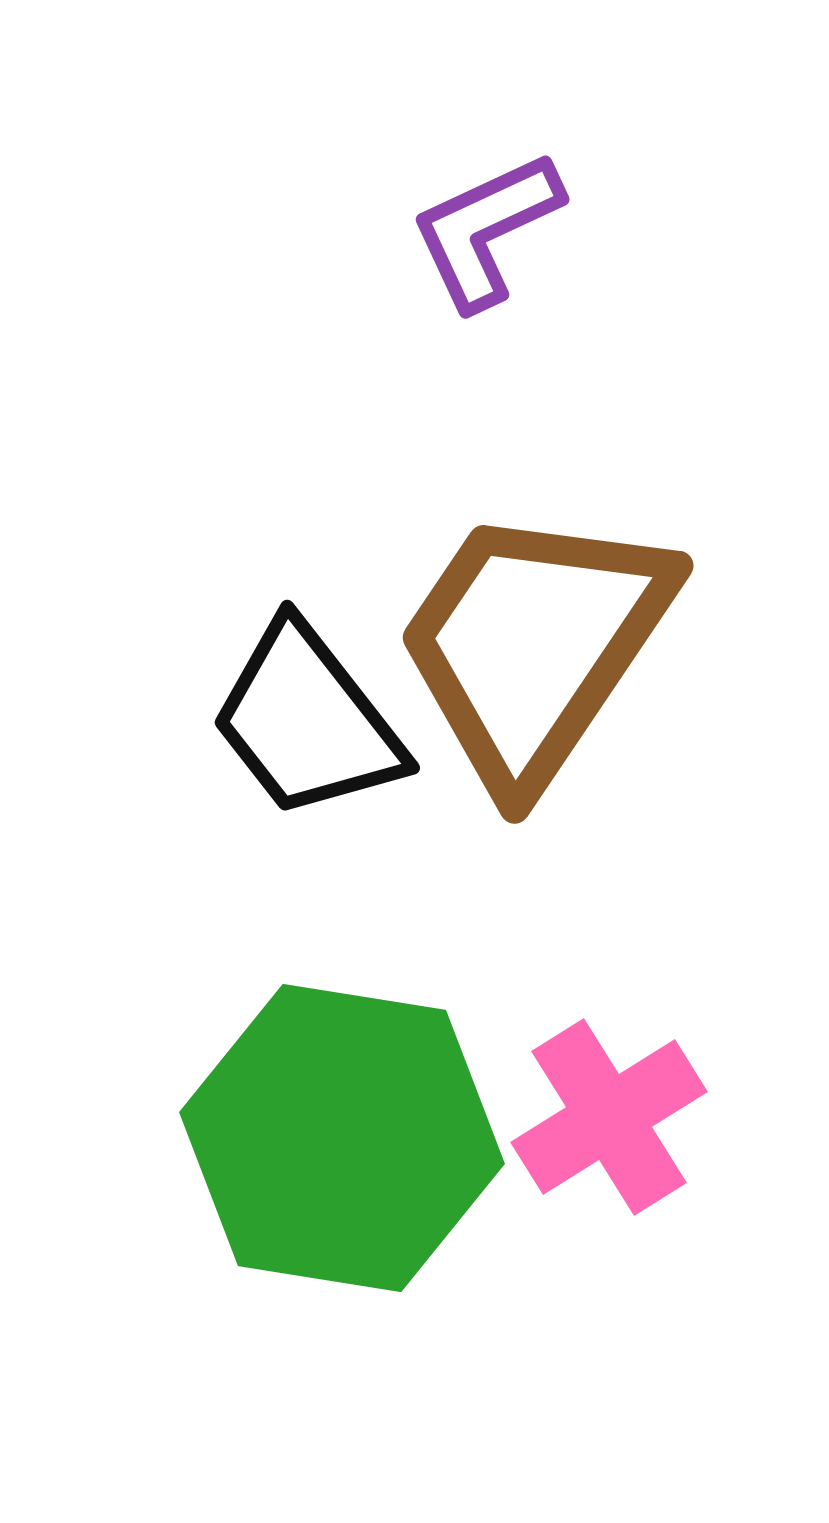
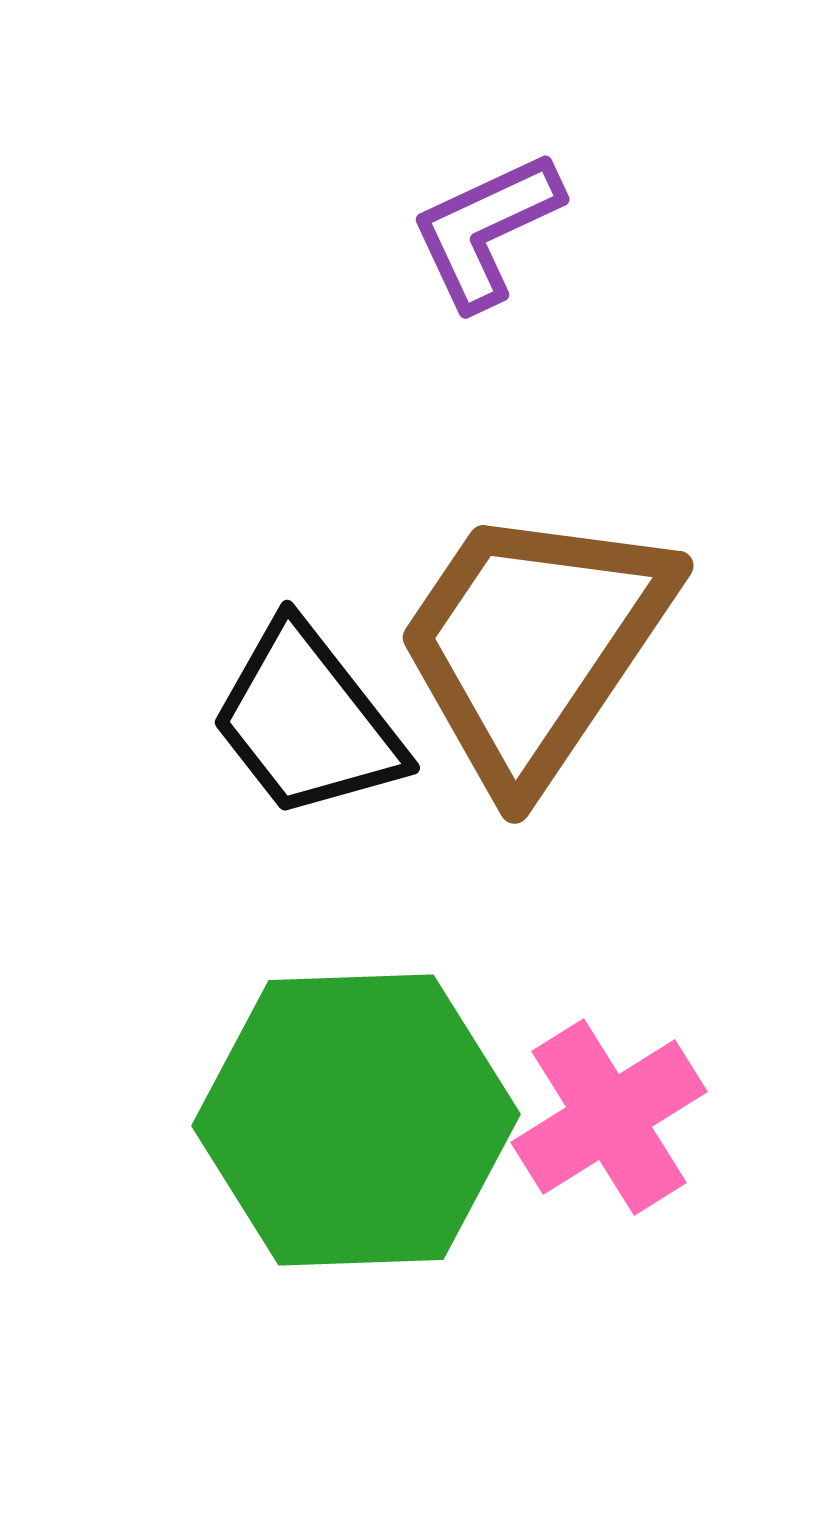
green hexagon: moved 14 px right, 18 px up; rotated 11 degrees counterclockwise
